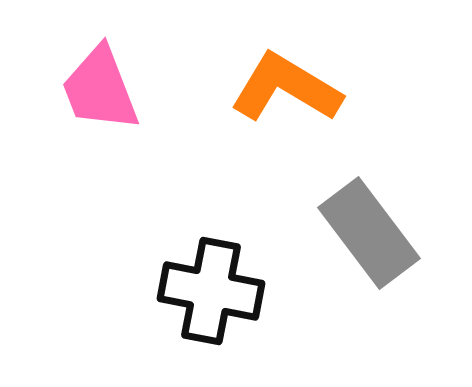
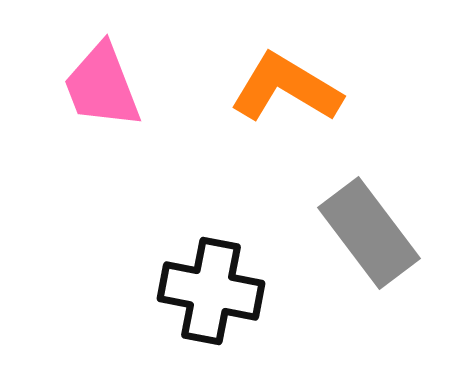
pink trapezoid: moved 2 px right, 3 px up
